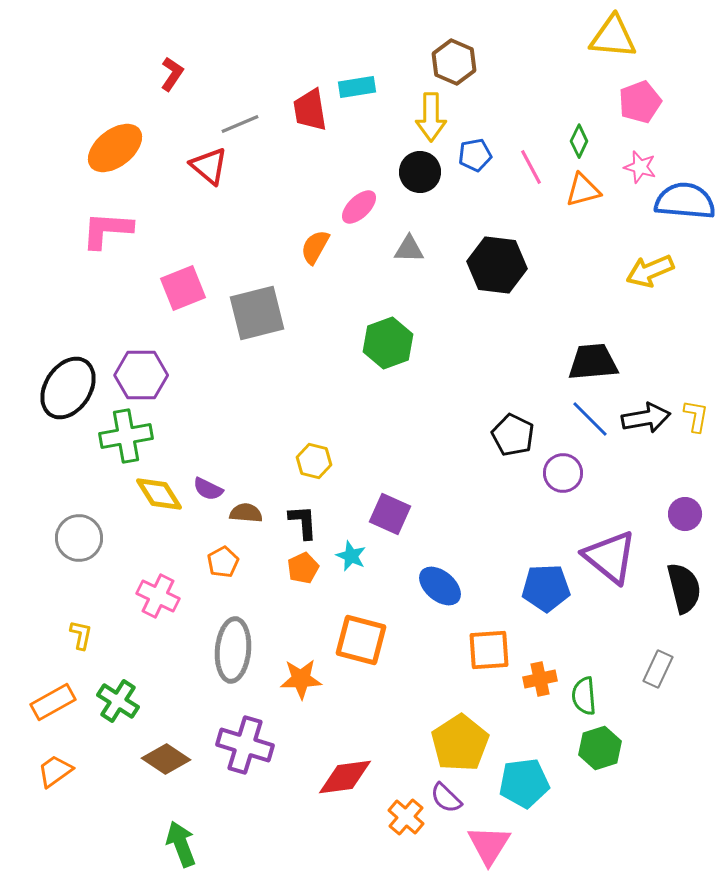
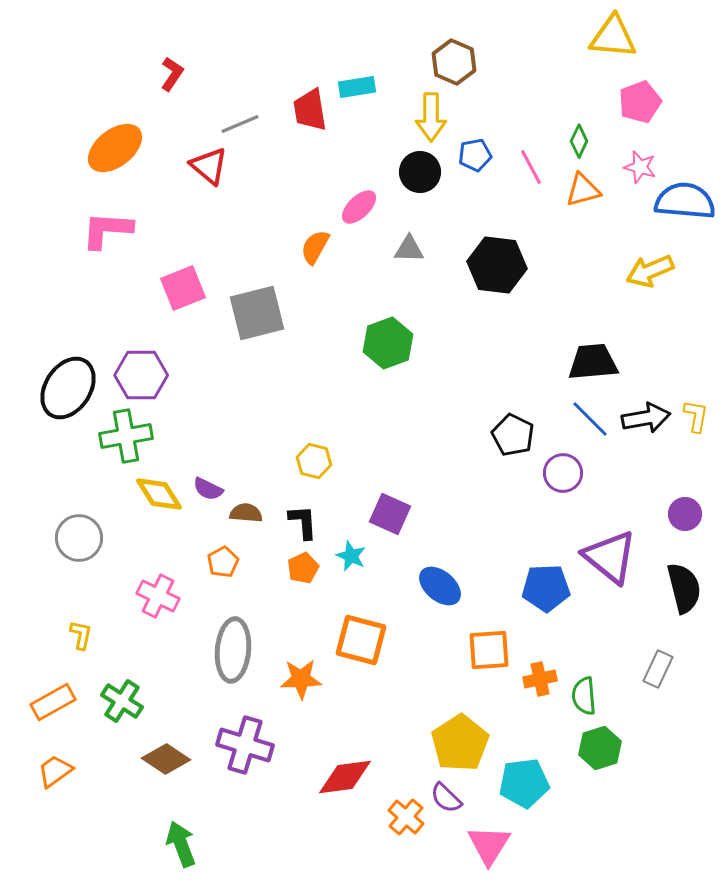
green cross at (118, 701): moved 4 px right
